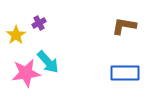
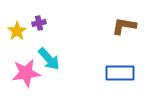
purple cross: rotated 16 degrees clockwise
yellow star: moved 1 px right, 4 px up
cyan arrow: moved 1 px right, 3 px up
blue rectangle: moved 5 px left
